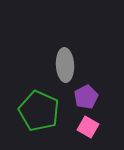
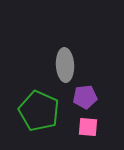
purple pentagon: moved 1 px left; rotated 20 degrees clockwise
pink square: rotated 25 degrees counterclockwise
